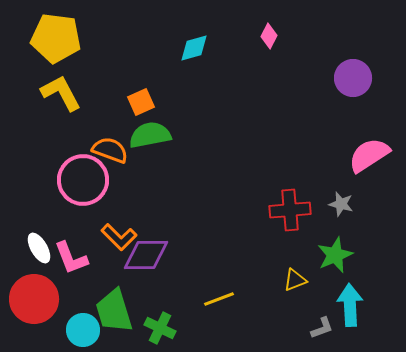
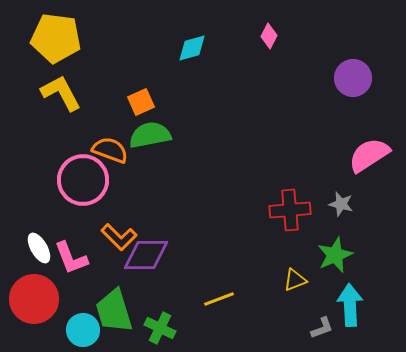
cyan diamond: moved 2 px left
